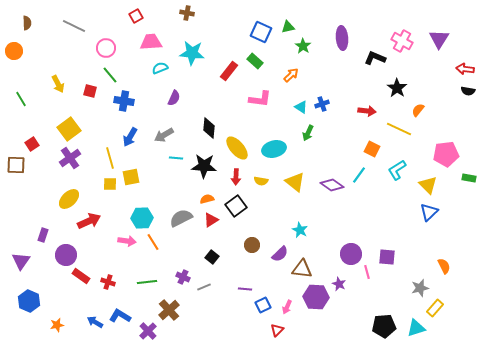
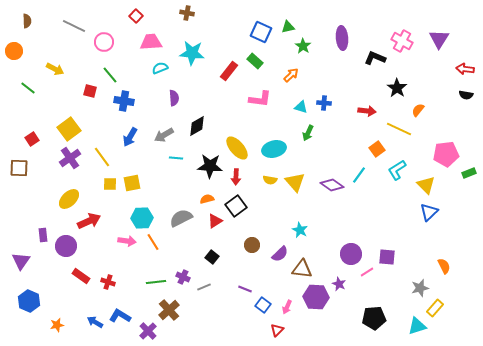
red square at (136, 16): rotated 16 degrees counterclockwise
brown semicircle at (27, 23): moved 2 px up
pink circle at (106, 48): moved 2 px left, 6 px up
yellow arrow at (58, 84): moved 3 px left, 15 px up; rotated 36 degrees counterclockwise
black semicircle at (468, 91): moved 2 px left, 4 px down
purple semicircle at (174, 98): rotated 28 degrees counterclockwise
green line at (21, 99): moved 7 px right, 11 px up; rotated 21 degrees counterclockwise
blue cross at (322, 104): moved 2 px right, 1 px up; rotated 24 degrees clockwise
cyan triangle at (301, 107): rotated 16 degrees counterclockwise
black diamond at (209, 128): moved 12 px left, 2 px up; rotated 55 degrees clockwise
red square at (32, 144): moved 5 px up
orange square at (372, 149): moved 5 px right; rotated 28 degrees clockwise
yellow line at (110, 158): moved 8 px left, 1 px up; rotated 20 degrees counterclockwise
brown square at (16, 165): moved 3 px right, 3 px down
black star at (204, 166): moved 6 px right
yellow square at (131, 177): moved 1 px right, 6 px down
green rectangle at (469, 178): moved 5 px up; rotated 32 degrees counterclockwise
yellow semicircle at (261, 181): moved 9 px right, 1 px up
yellow triangle at (295, 182): rotated 10 degrees clockwise
yellow triangle at (428, 185): moved 2 px left
red triangle at (211, 220): moved 4 px right, 1 px down
purple rectangle at (43, 235): rotated 24 degrees counterclockwise
purple circle at (66, 255): moved 9 px up
pink line at (367, 272): rotated 72 degrees clockwise
green line at (147, 282): moved 9 px right
purple line at (245, 289): rotated 16 degrees clockwise
blue square at (263, 305): rotated 28 degrees counterclockwise
black pentagon at (384, 326): moved 10 px left, 8 px up
cyan triangle at (416, 328): moved 1 px right, 2 px up
